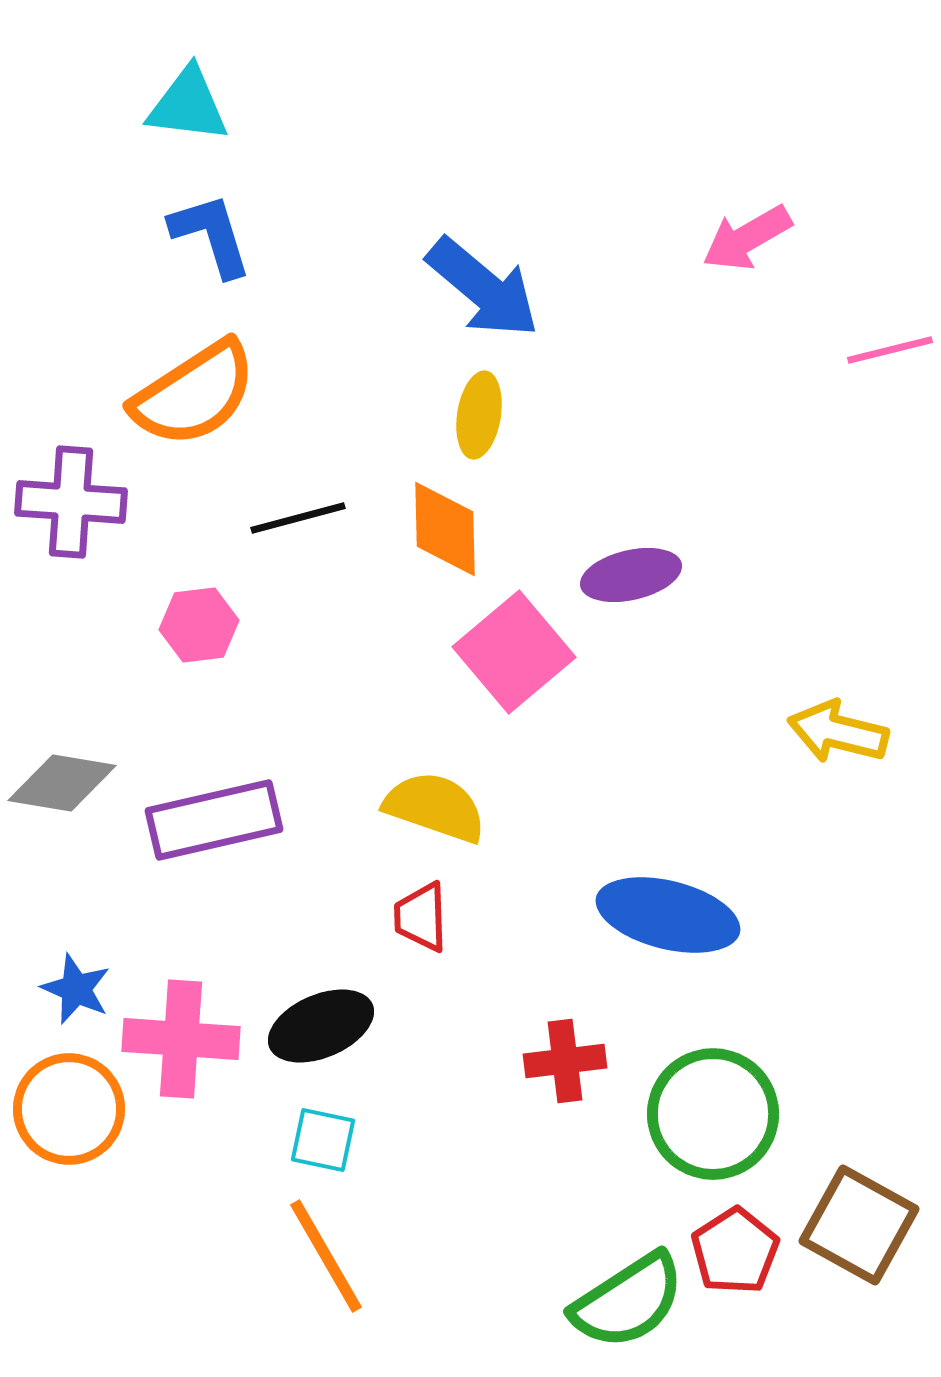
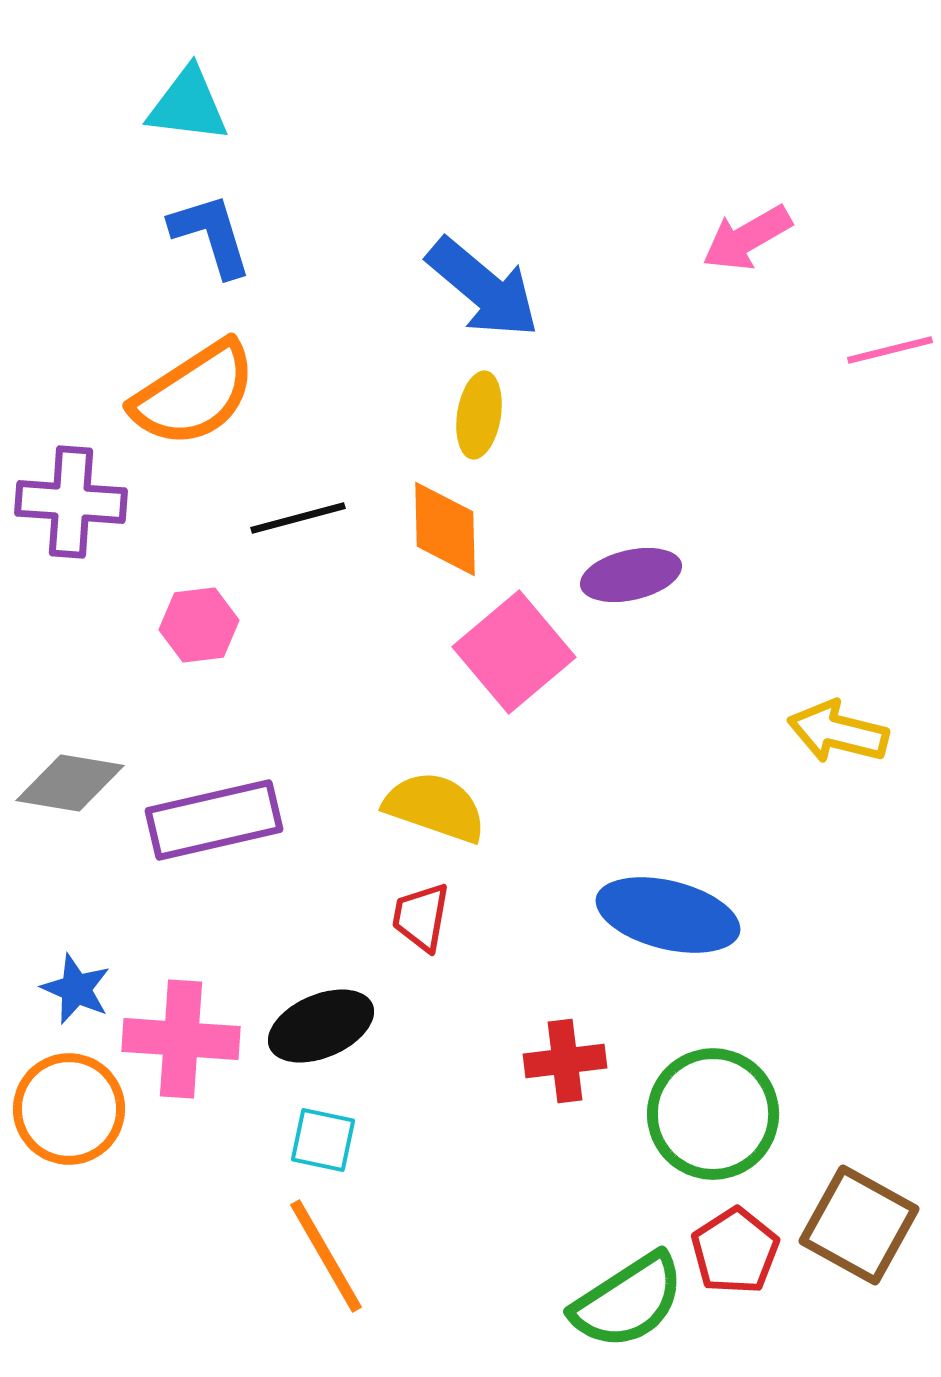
gray diamond: moved 8 px right
red trapezoid: rotated 12 degrees clockwise
